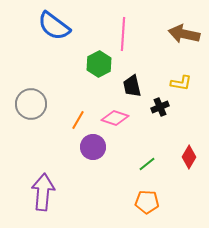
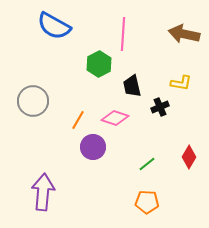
blue semicircle: rotated 8 degrees counterclockwise
gray circle: moved 2 px right, 3 px up
